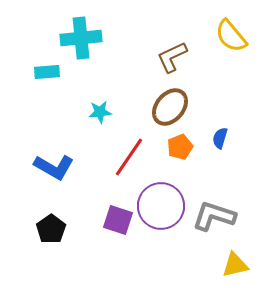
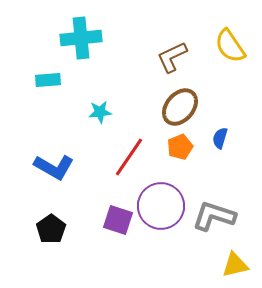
yellow semicircle: moved 1 px left, 10 px down; rotated 6 degrees clockwise
cyan rectangle: moved 1 px right, 8 px down
brown ellipse: moved 10 px right
